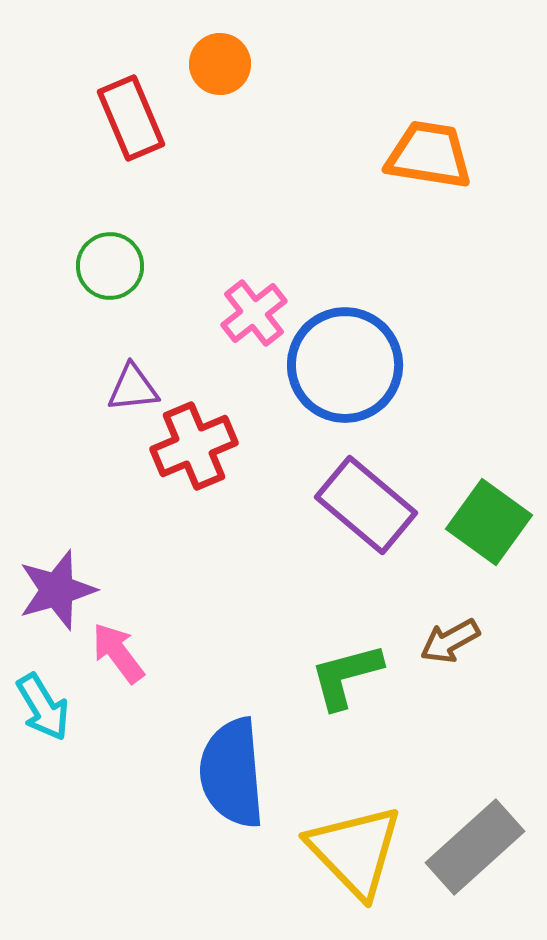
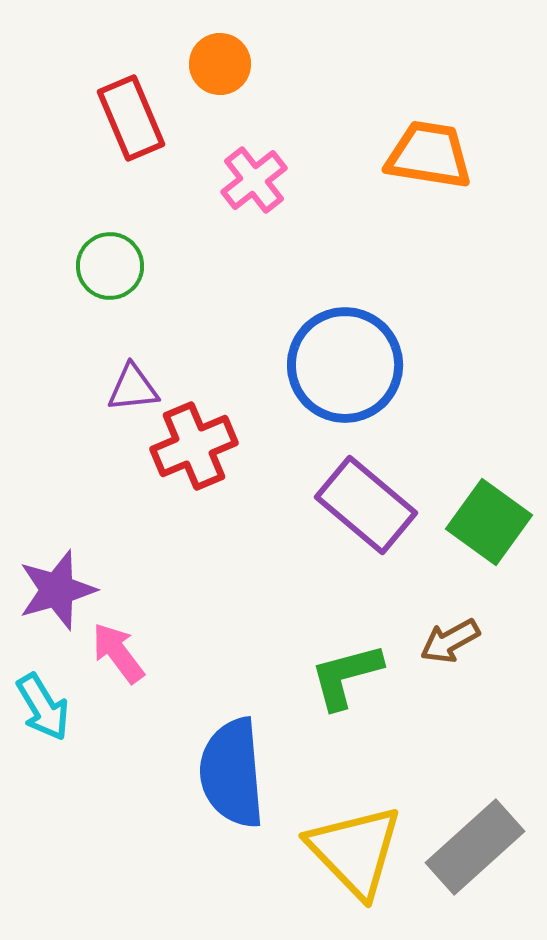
pink cross: moved 133 px up
